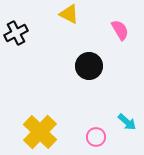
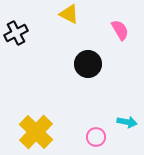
black circle: moved 1 px left, 2 px up
cyan arrow: rotated 30 degrees counterclockwise
yellow cross: moved 4 px left
